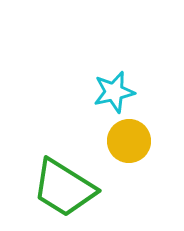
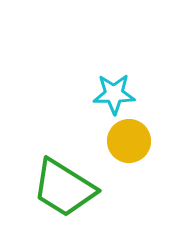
cyan star: moved 2 px down; rotated 12 degrees clockwise
